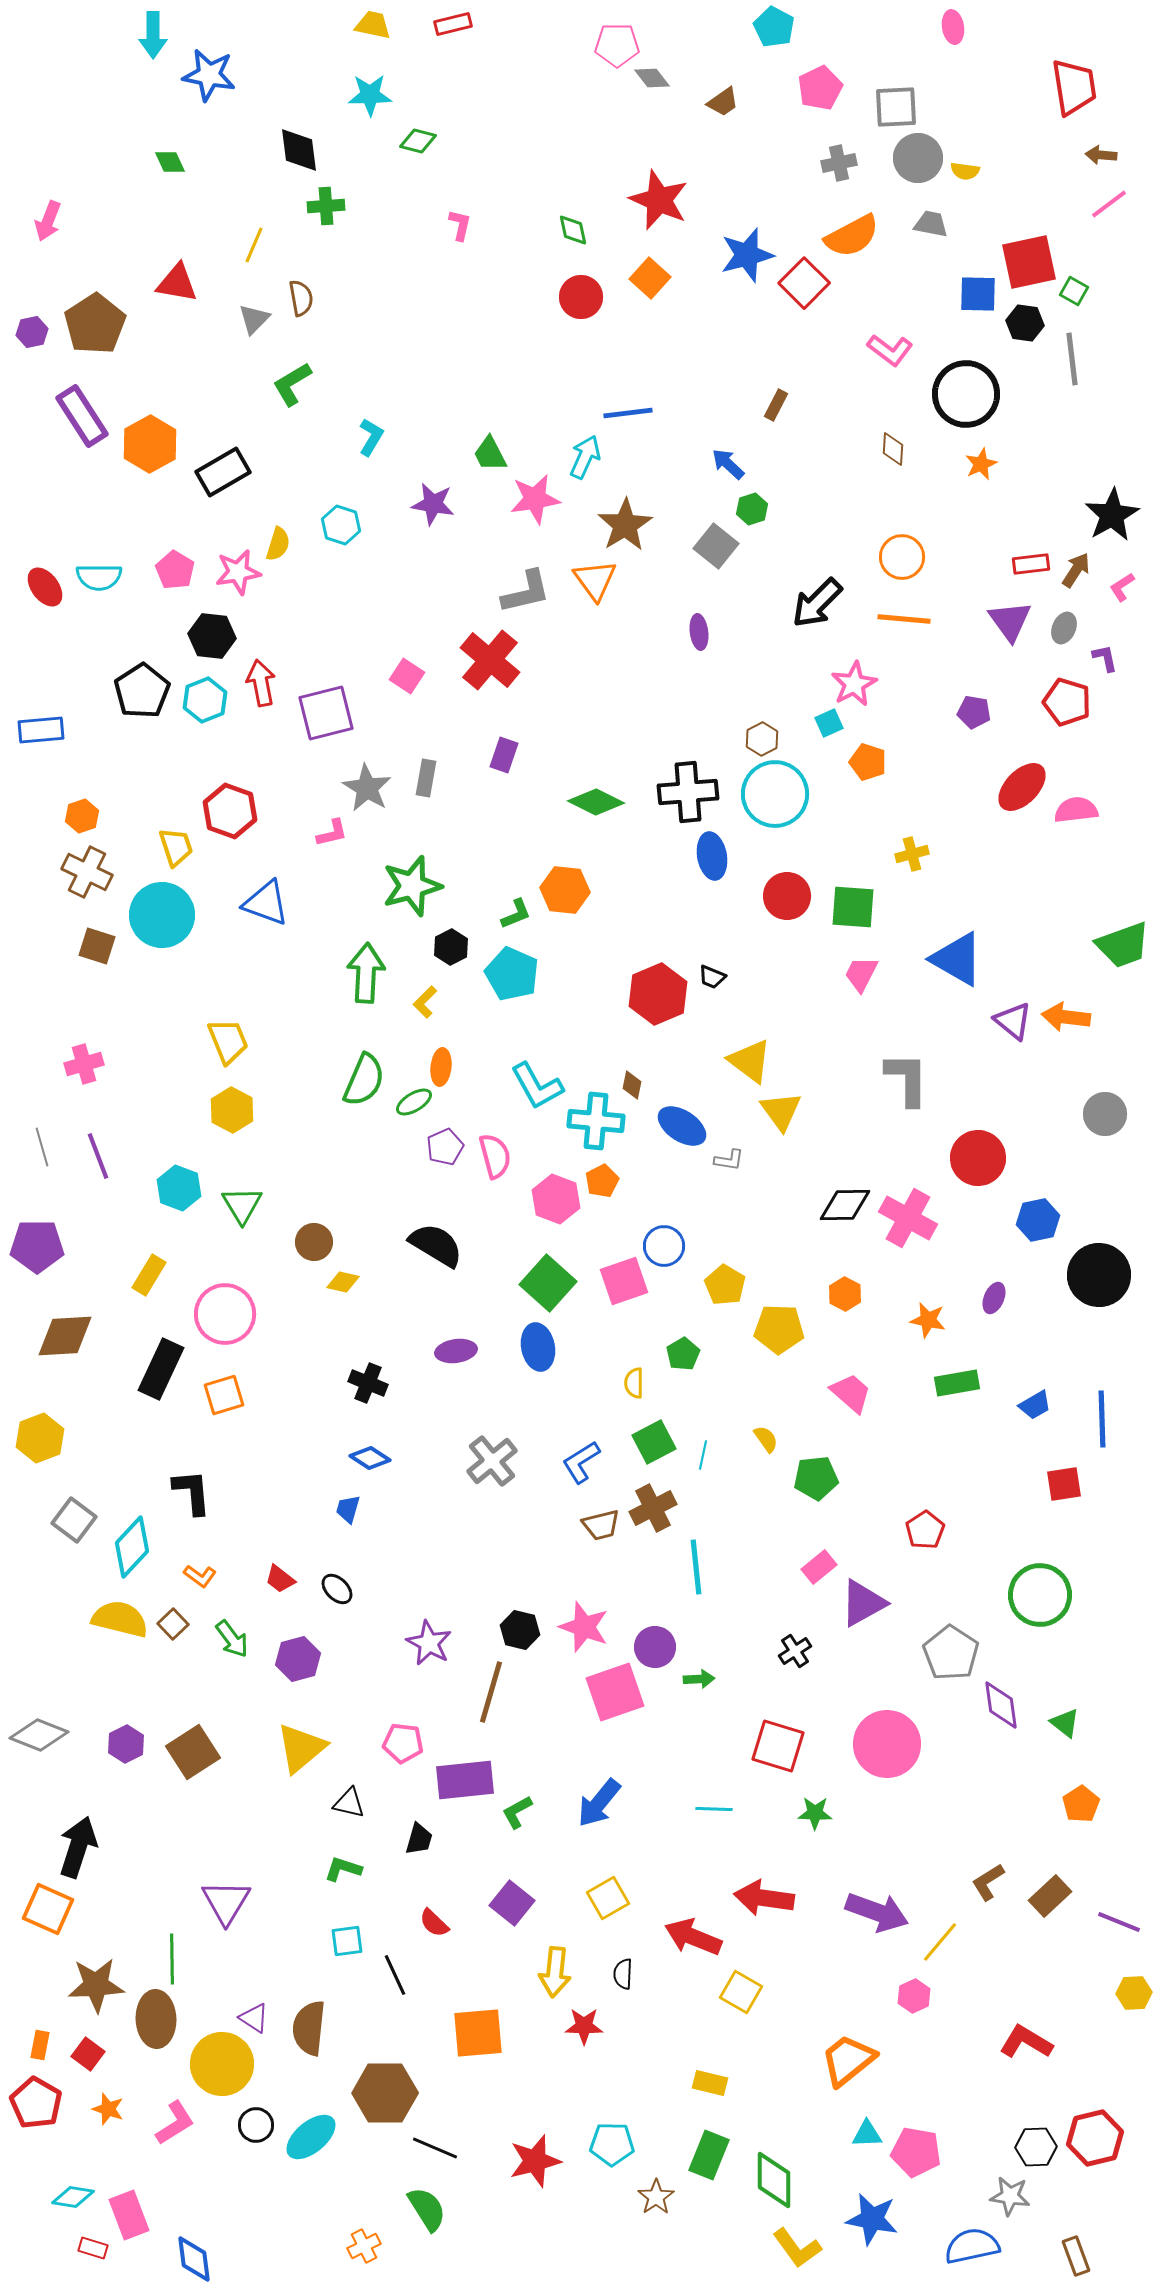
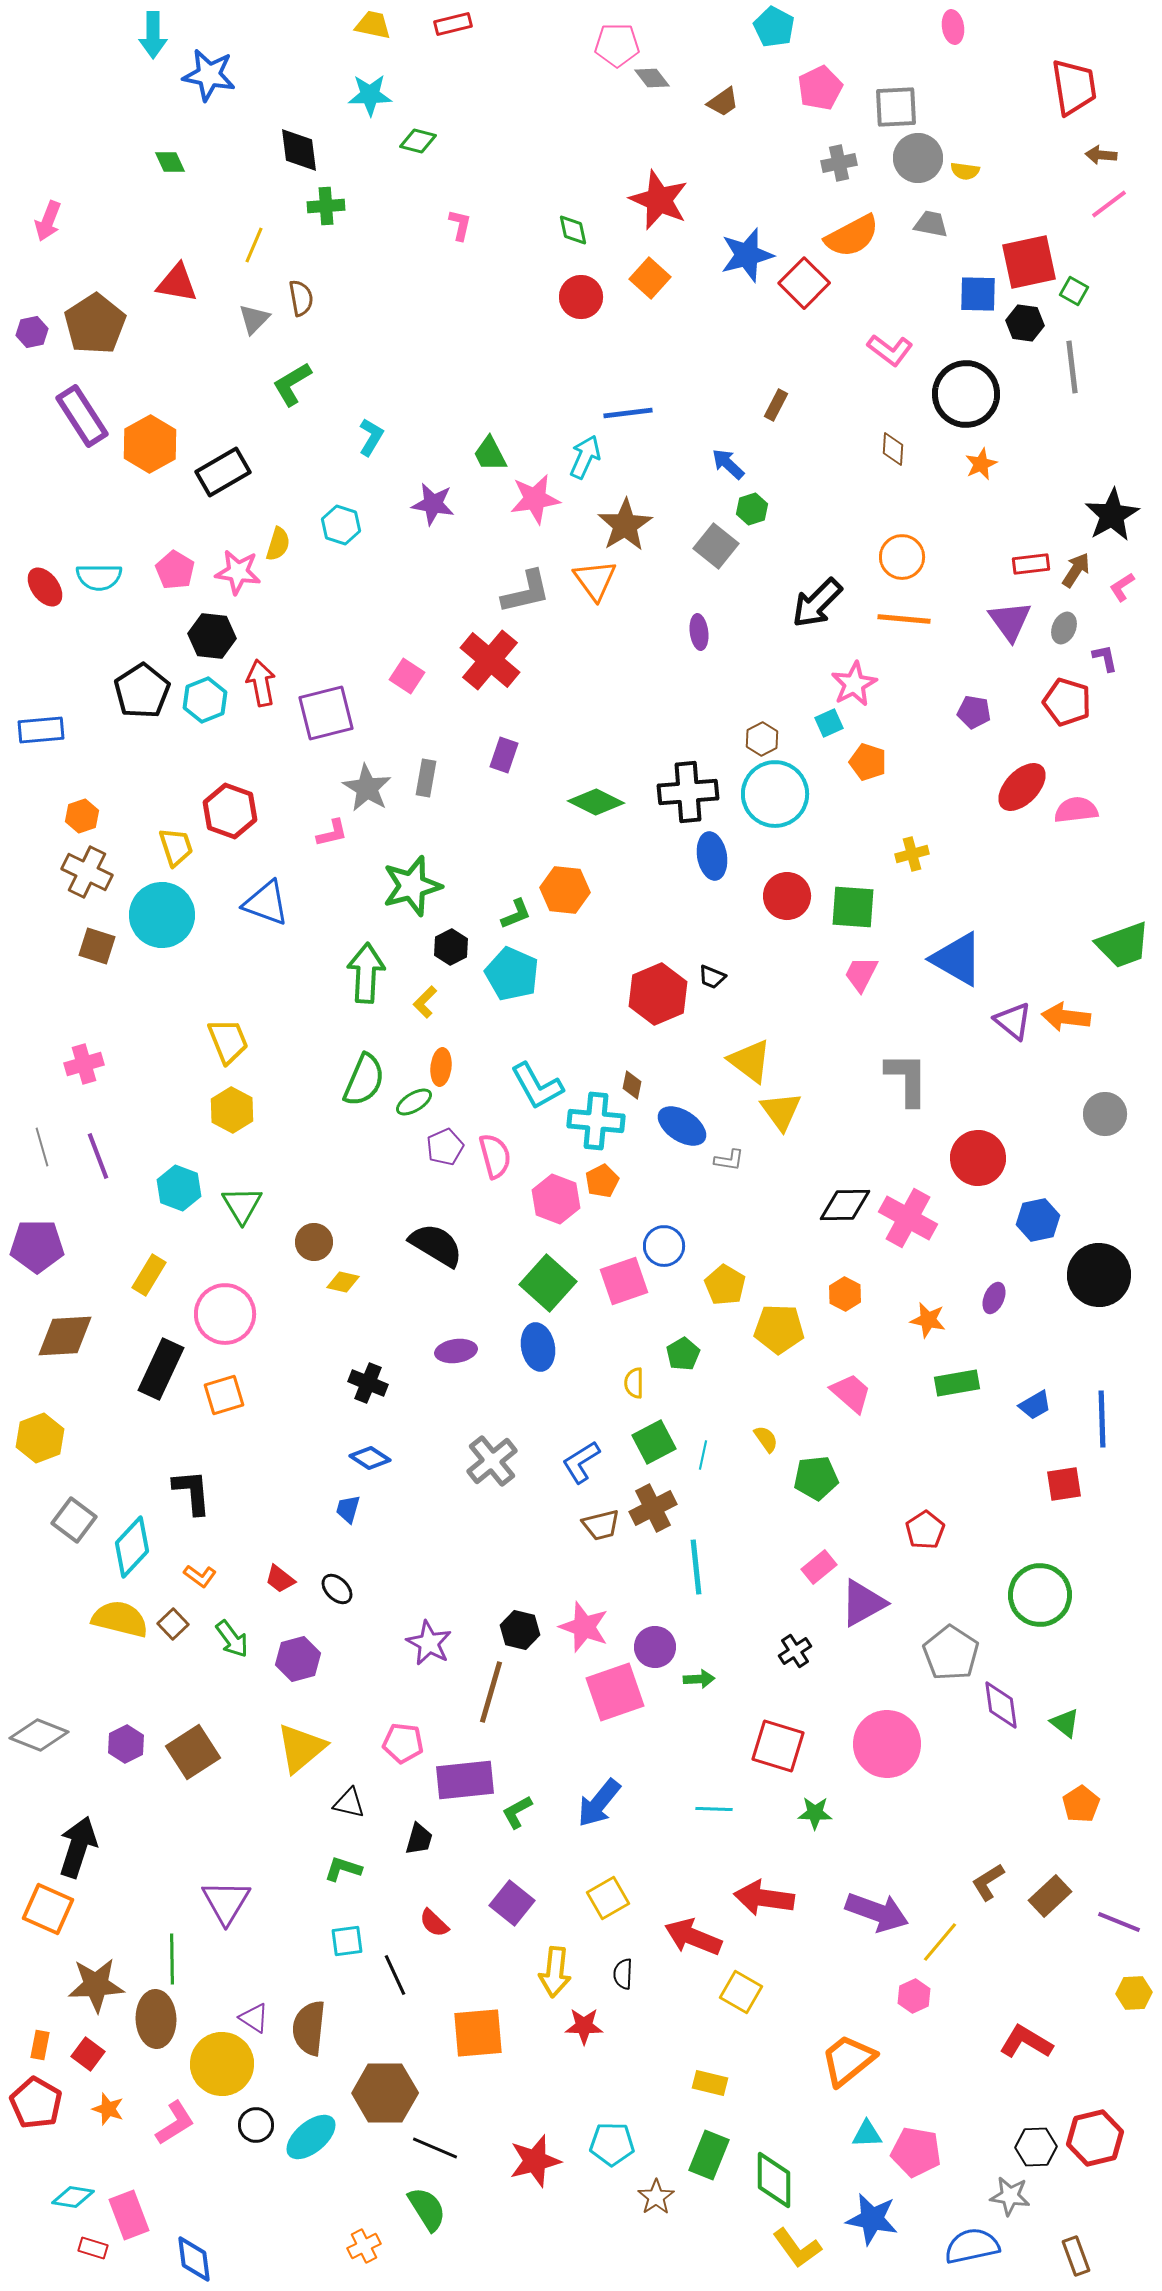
gray line at (1072, 359): moved 8 px down
pink star at (238, 572): rotated 18 degrees clockwise
